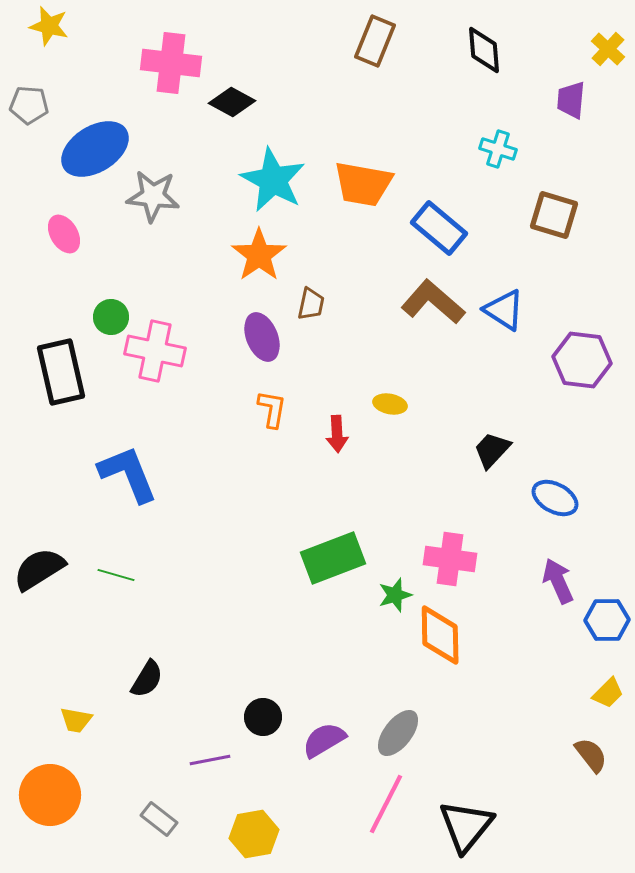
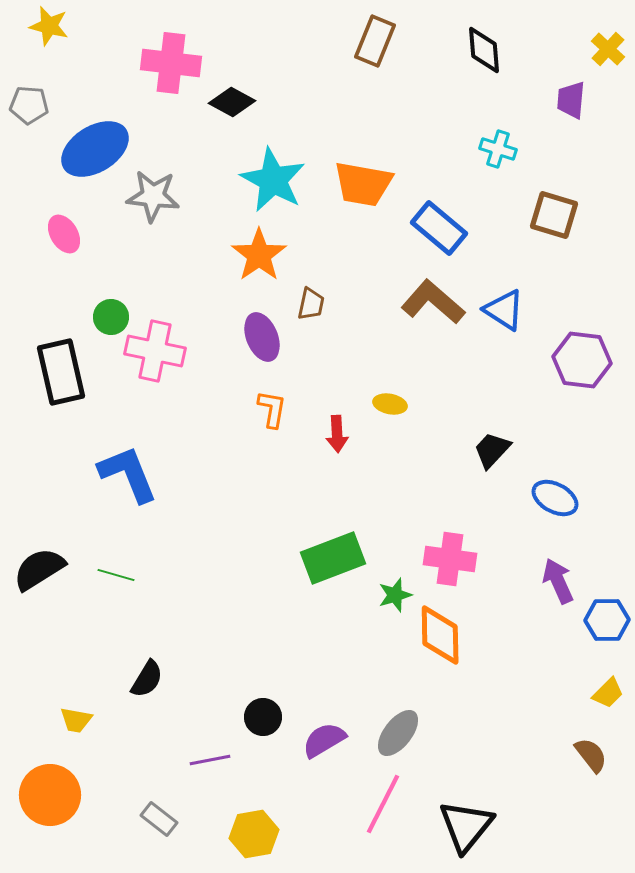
pink line at (386, 804): moved 3 px left
